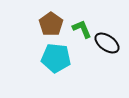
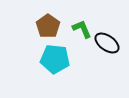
brown pentagon: moved 3 px left, 2 px down
cyan pentagon: moved 1 px left, 1 px down
